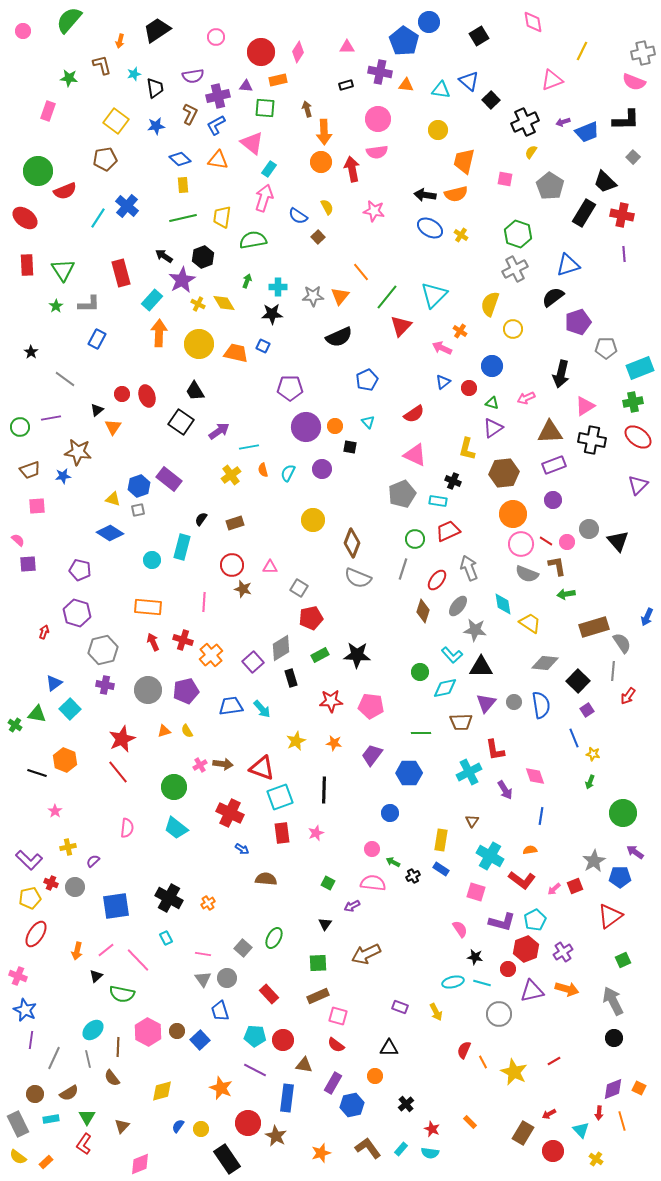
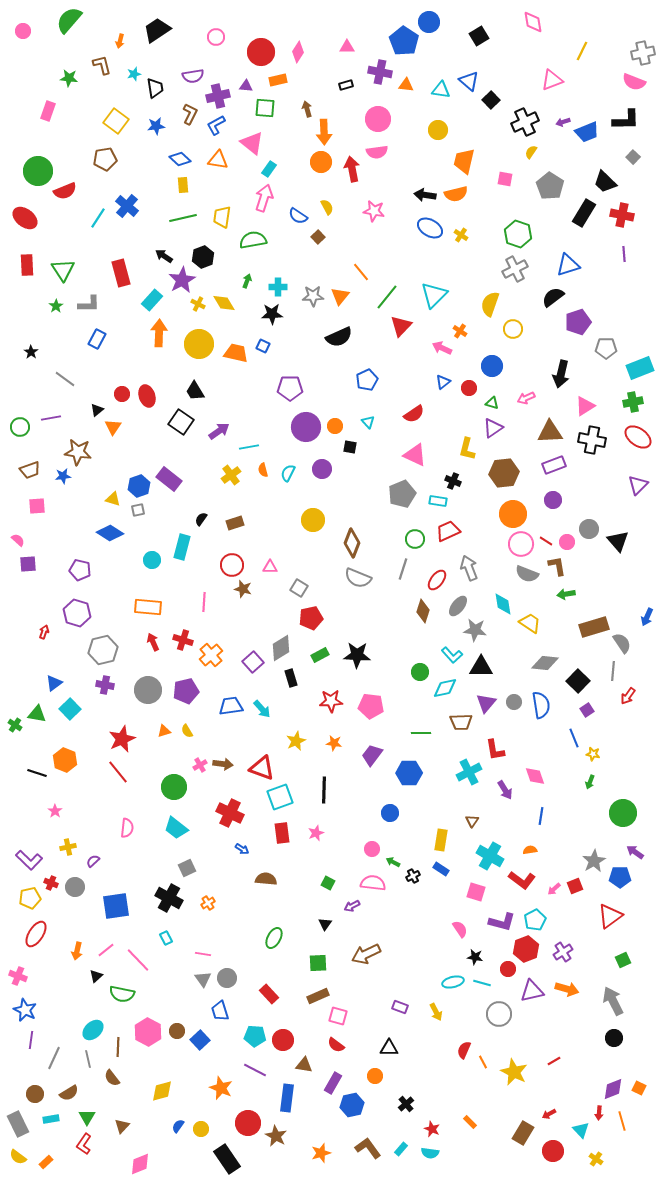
gray square at (243, 948): moved 56 px left, 80 px up; rotated 24 degrees clockwise
